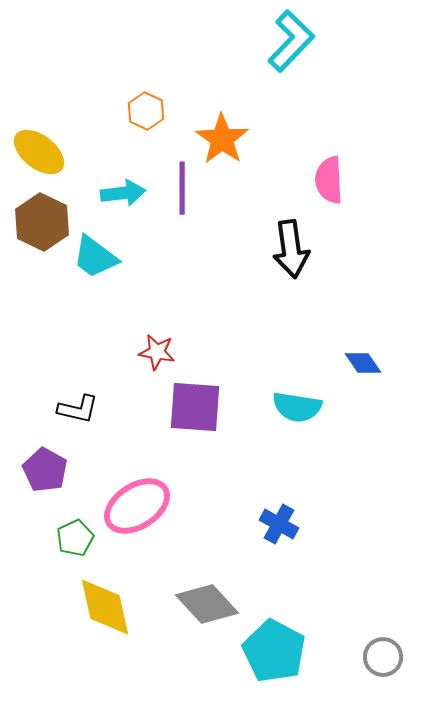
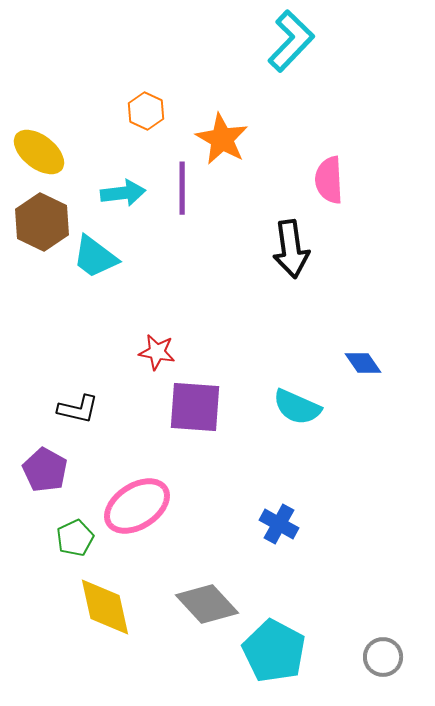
orange star: rotated 6 degrees counterclockwise
cyan semicircle: rotated 15 degrees clockwise
